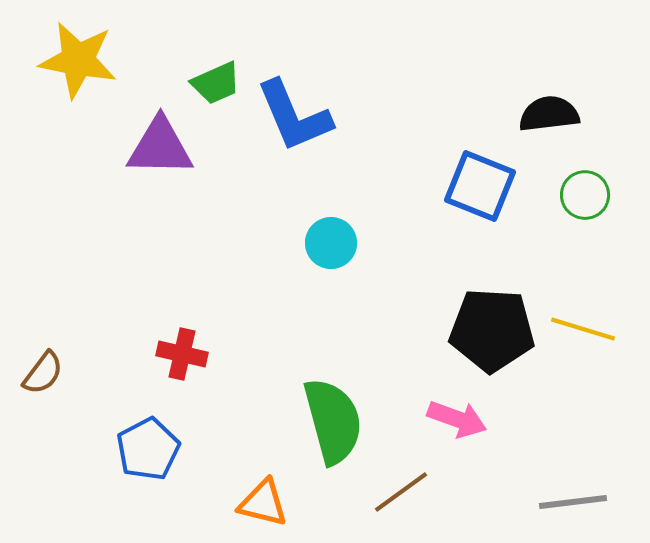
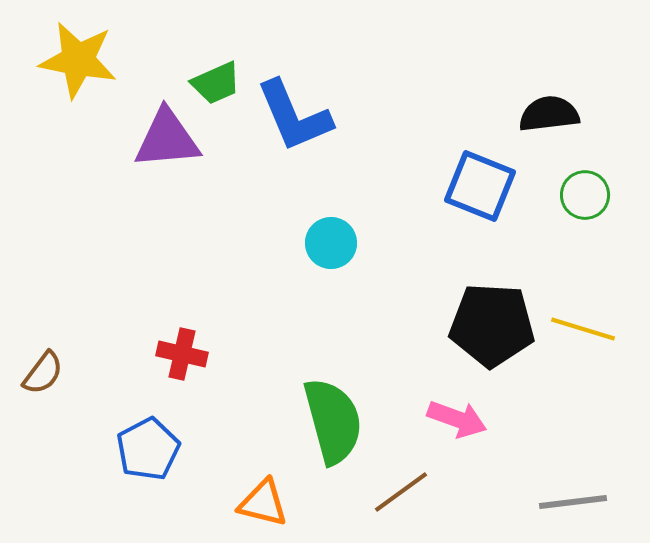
purple triangle: moved 7 px right, 8 px up; rotated 6 degrees counterclockwise
black pentagon: moved 5 px up
